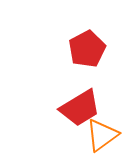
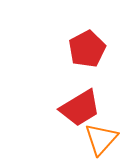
orange triangle: moved 1 px left, 4 px down; rotated 12 degrees counterclockwise
